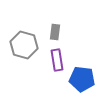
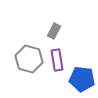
gray rectangle: moved 1 px left, 1 px up; rotated 21 degrees clockwise
gray hexagon: moved 5 px right, 14 px down
